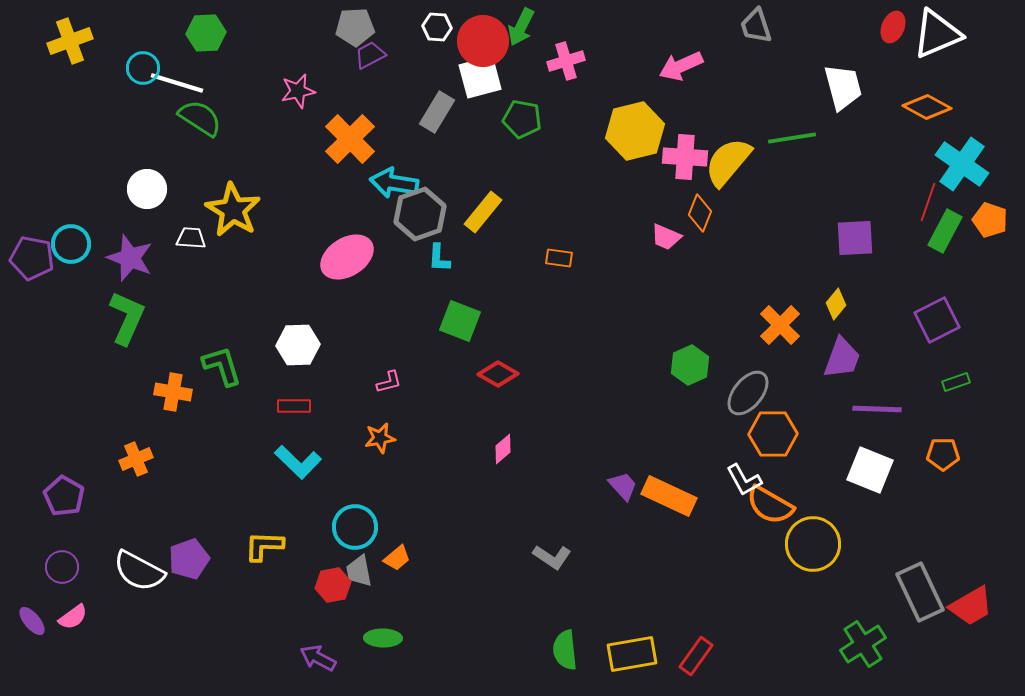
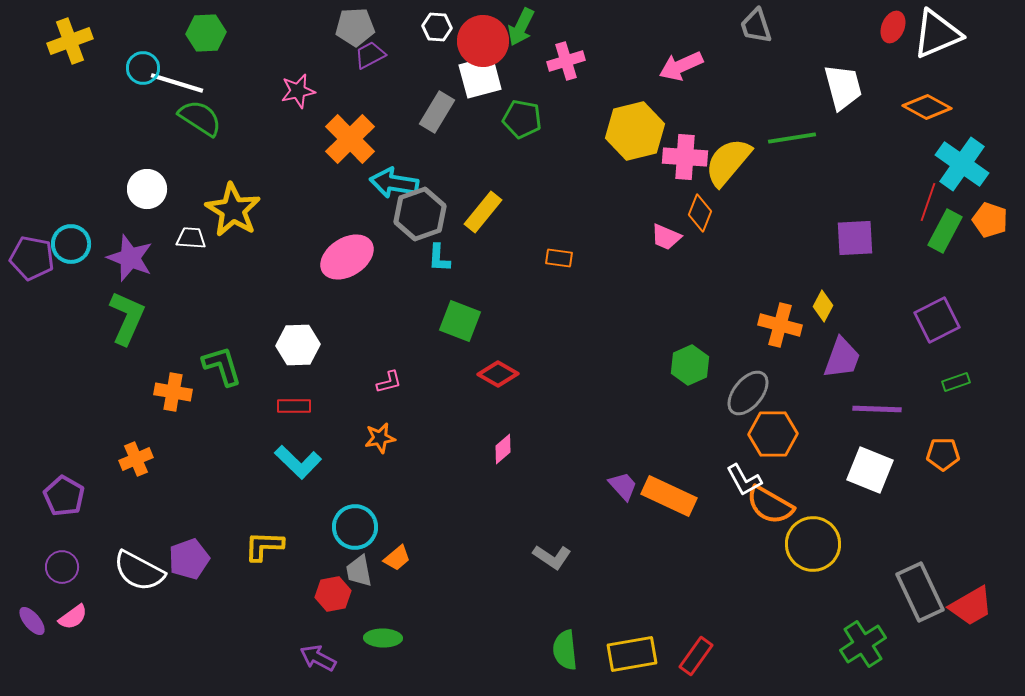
yellow diamond at (836, 304): moved 13 px left, 2 px down; rotated 12 degrees counterclockwise
orange cross at (780, 325): rotated 30 degrees counterclockwise
red hexagon at (333, 585): moved 9 px down
